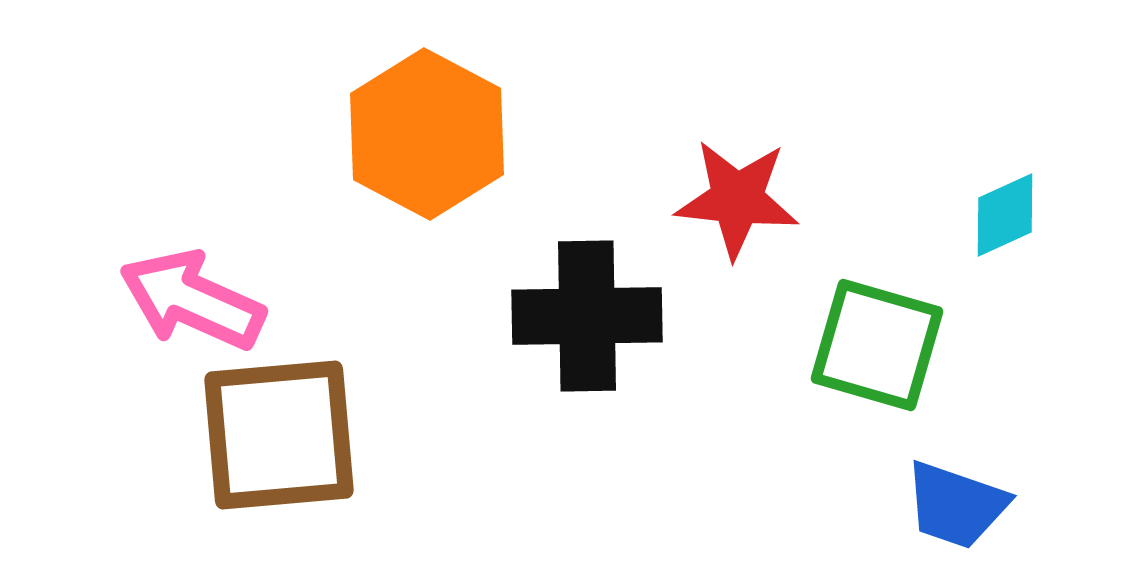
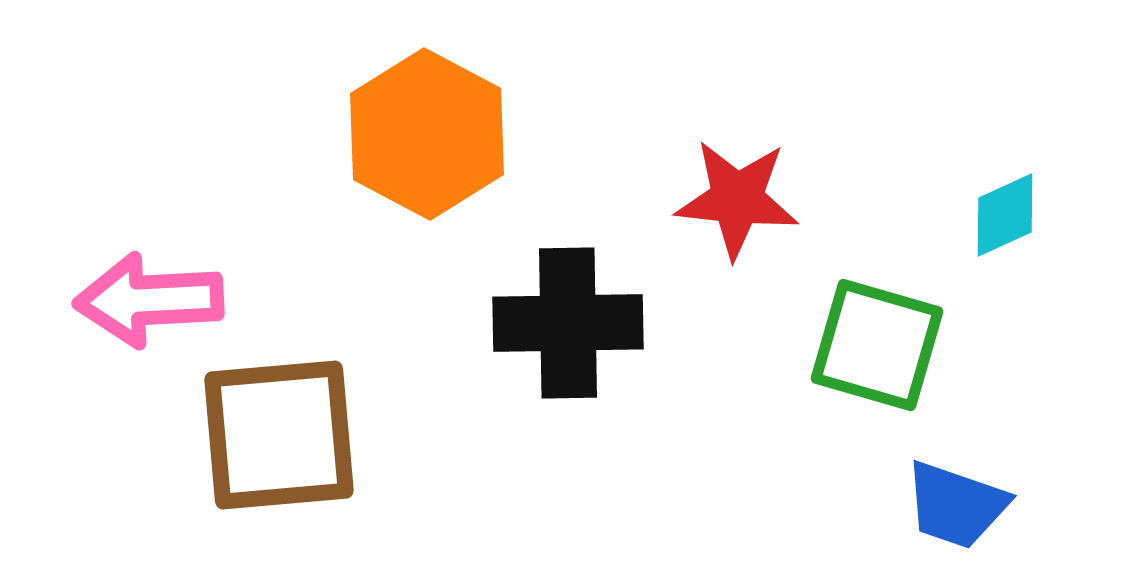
pink arrow: moved 43 px left; rotated 27 degrees counterclockwise
black cross: moved 19 px left, 7 px down
